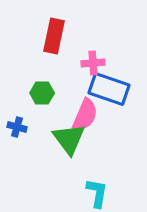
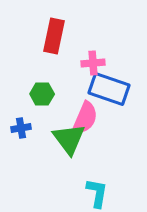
green hexagon: moved 1 px down
pink semicircle: moved 3 px down
blue cross: moved 4 px right, 1 px down; rotated 24 degrees counterclockwise
